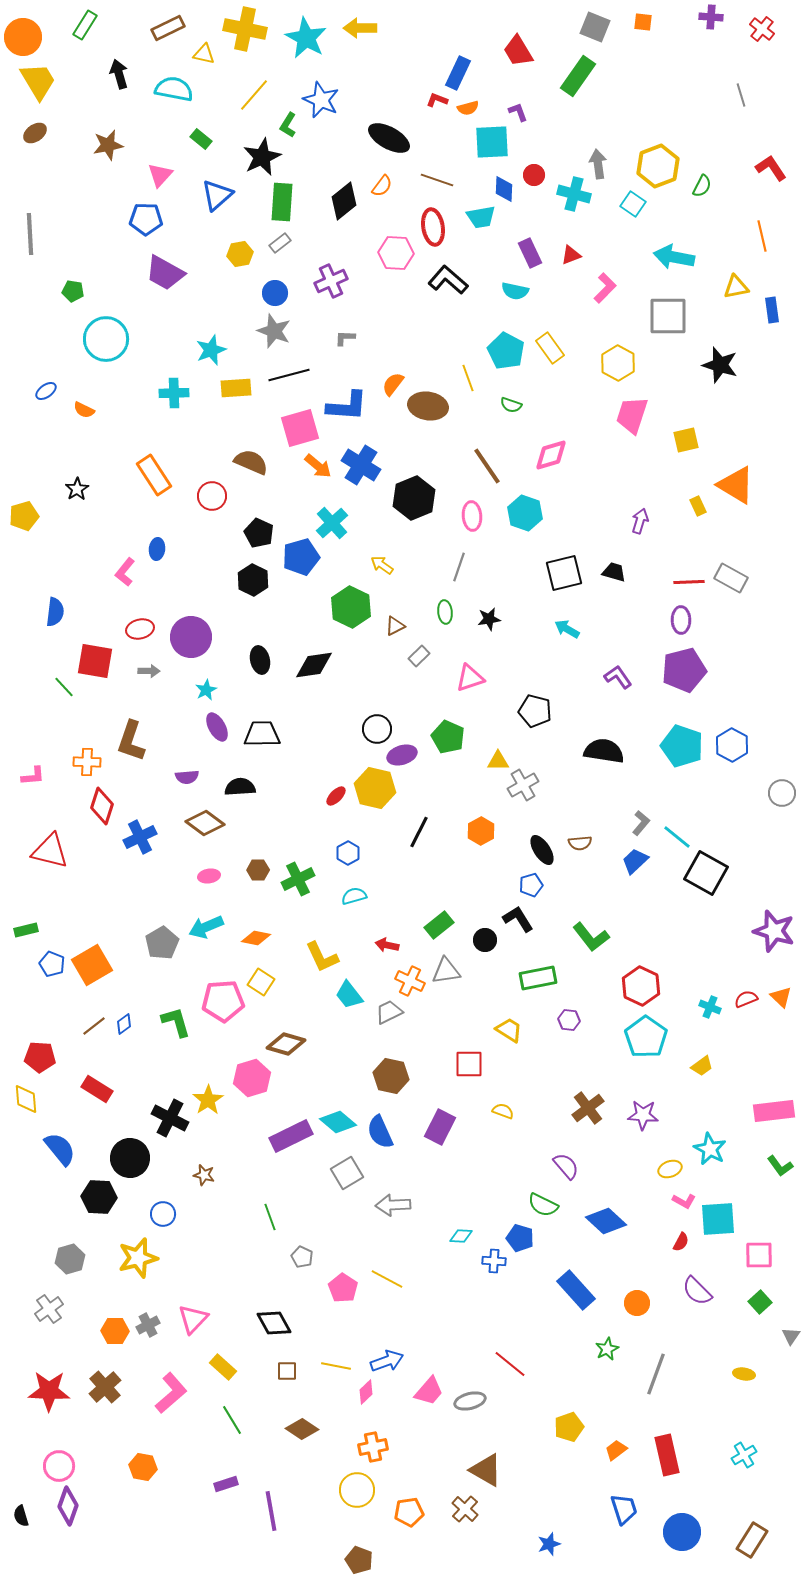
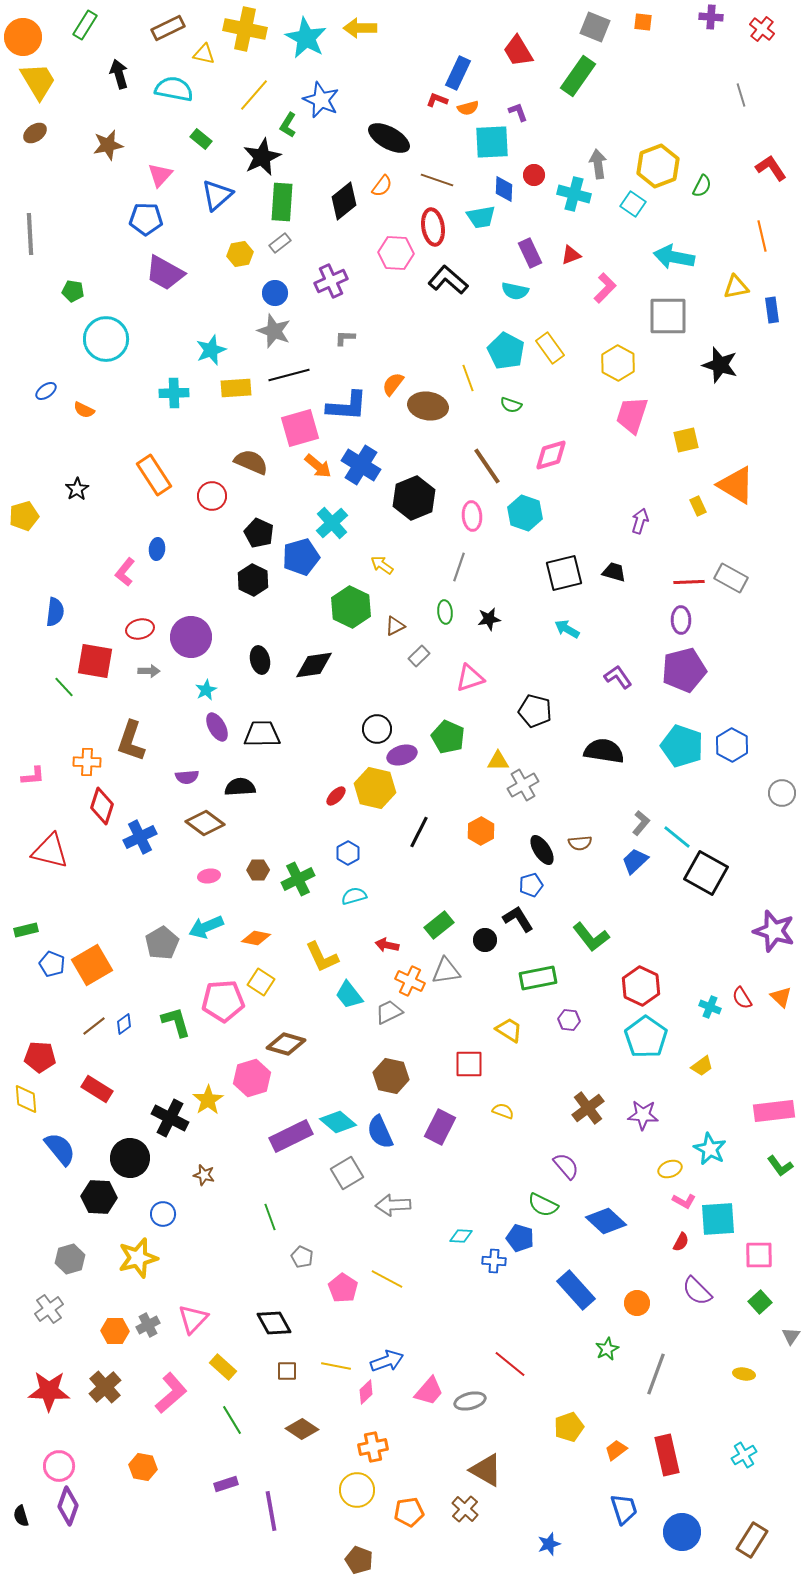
red semicircle at (746, 999): moved 4 px left, 1 px up; rotated 100 degrees counterclockwise
